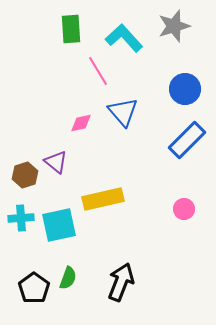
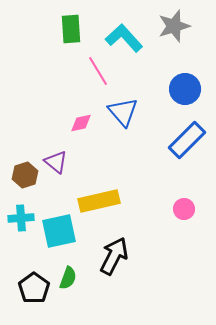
yellow rectangle: moved 4 px left, 2 px down
cyan square: moved 6 px down
black arrow: moved 7 px left, 26 px up; rotated 6 degrees clockwise
